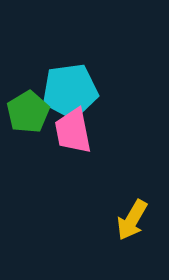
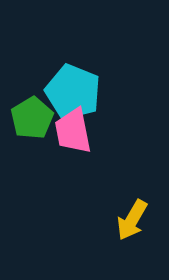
cyan pentagon: moved 3 px right, 1 px down; rotated 30 degrees clockwise
green pentagon: moved 4 px right, 6 px down
